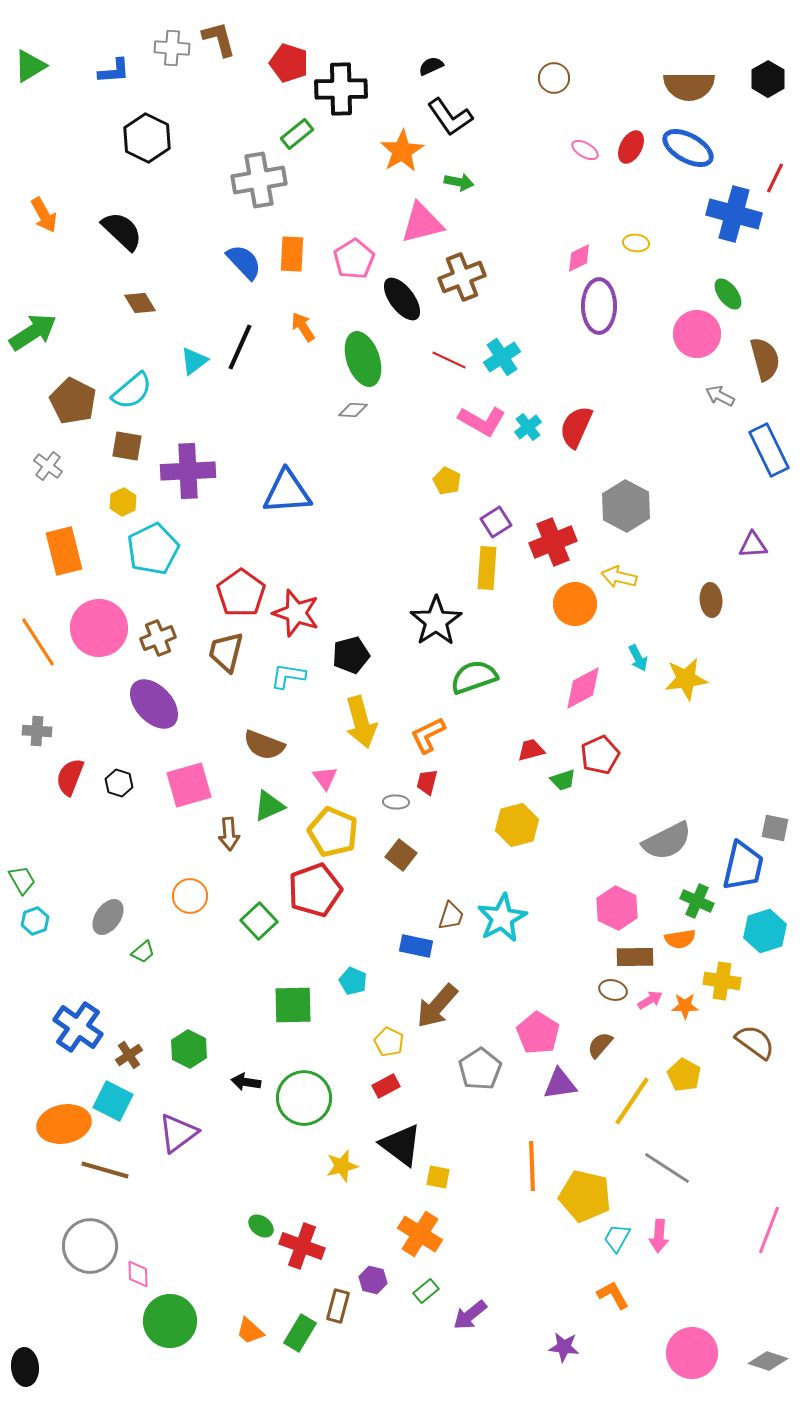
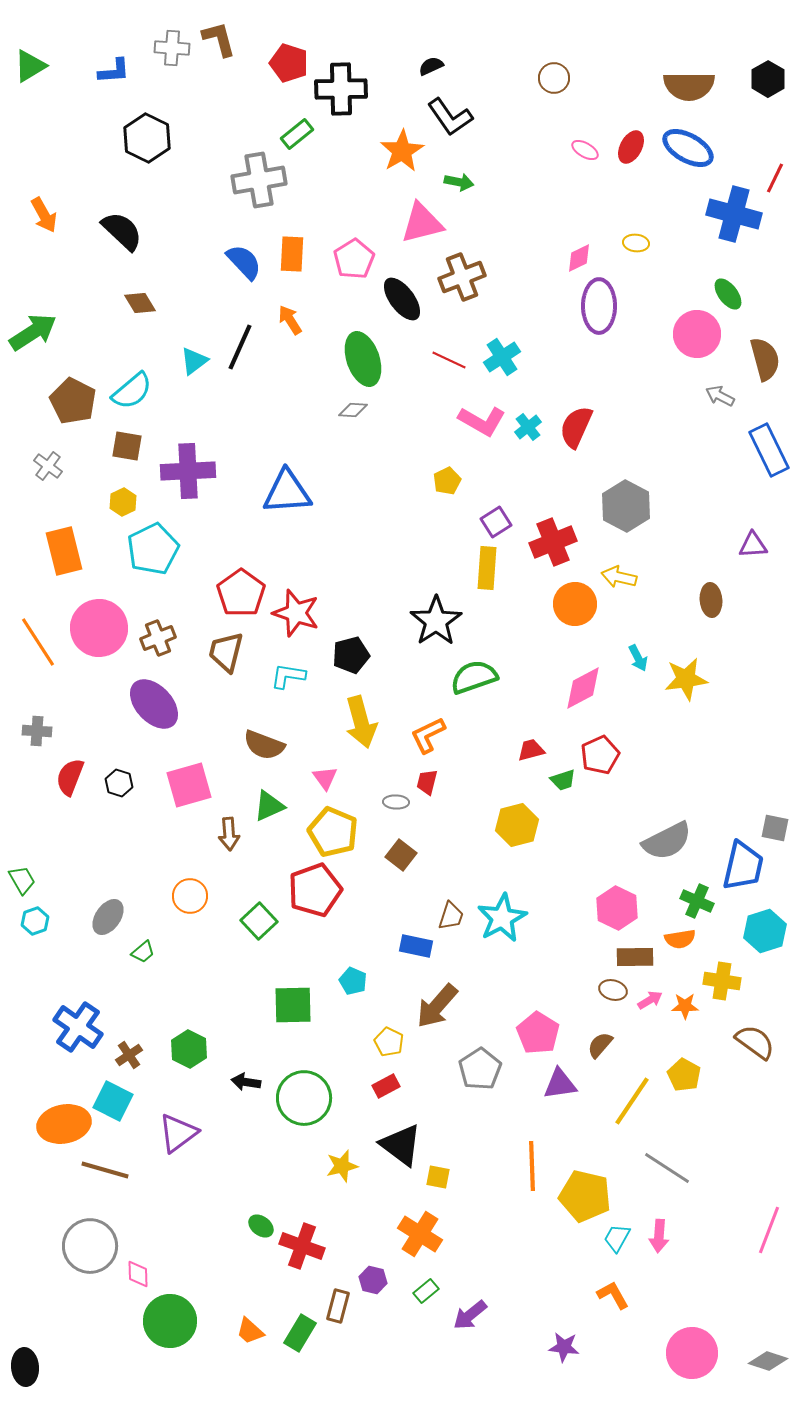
orange arrow at (303, 327): moved 13 px left, 7 px up
yellow pentagon at (447, 481): rotated 20 degrees clockwise
